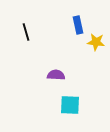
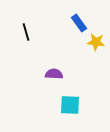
blue rectangle: moved 1 px right, 2 px up; rotated 24 degrees counterclockwise
purple semicircle: moved 2 px left, 1 px up
